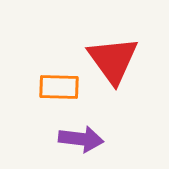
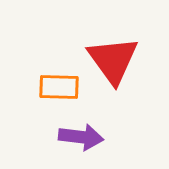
purple arrow: moved 2 px up
